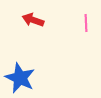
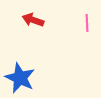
pink line: moved 1 px right
